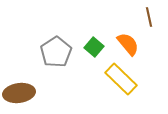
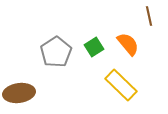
brown line: moved 1 px up
green square: rotated 18 degrees clockwise
yellow rectangle: moved 6 px down
